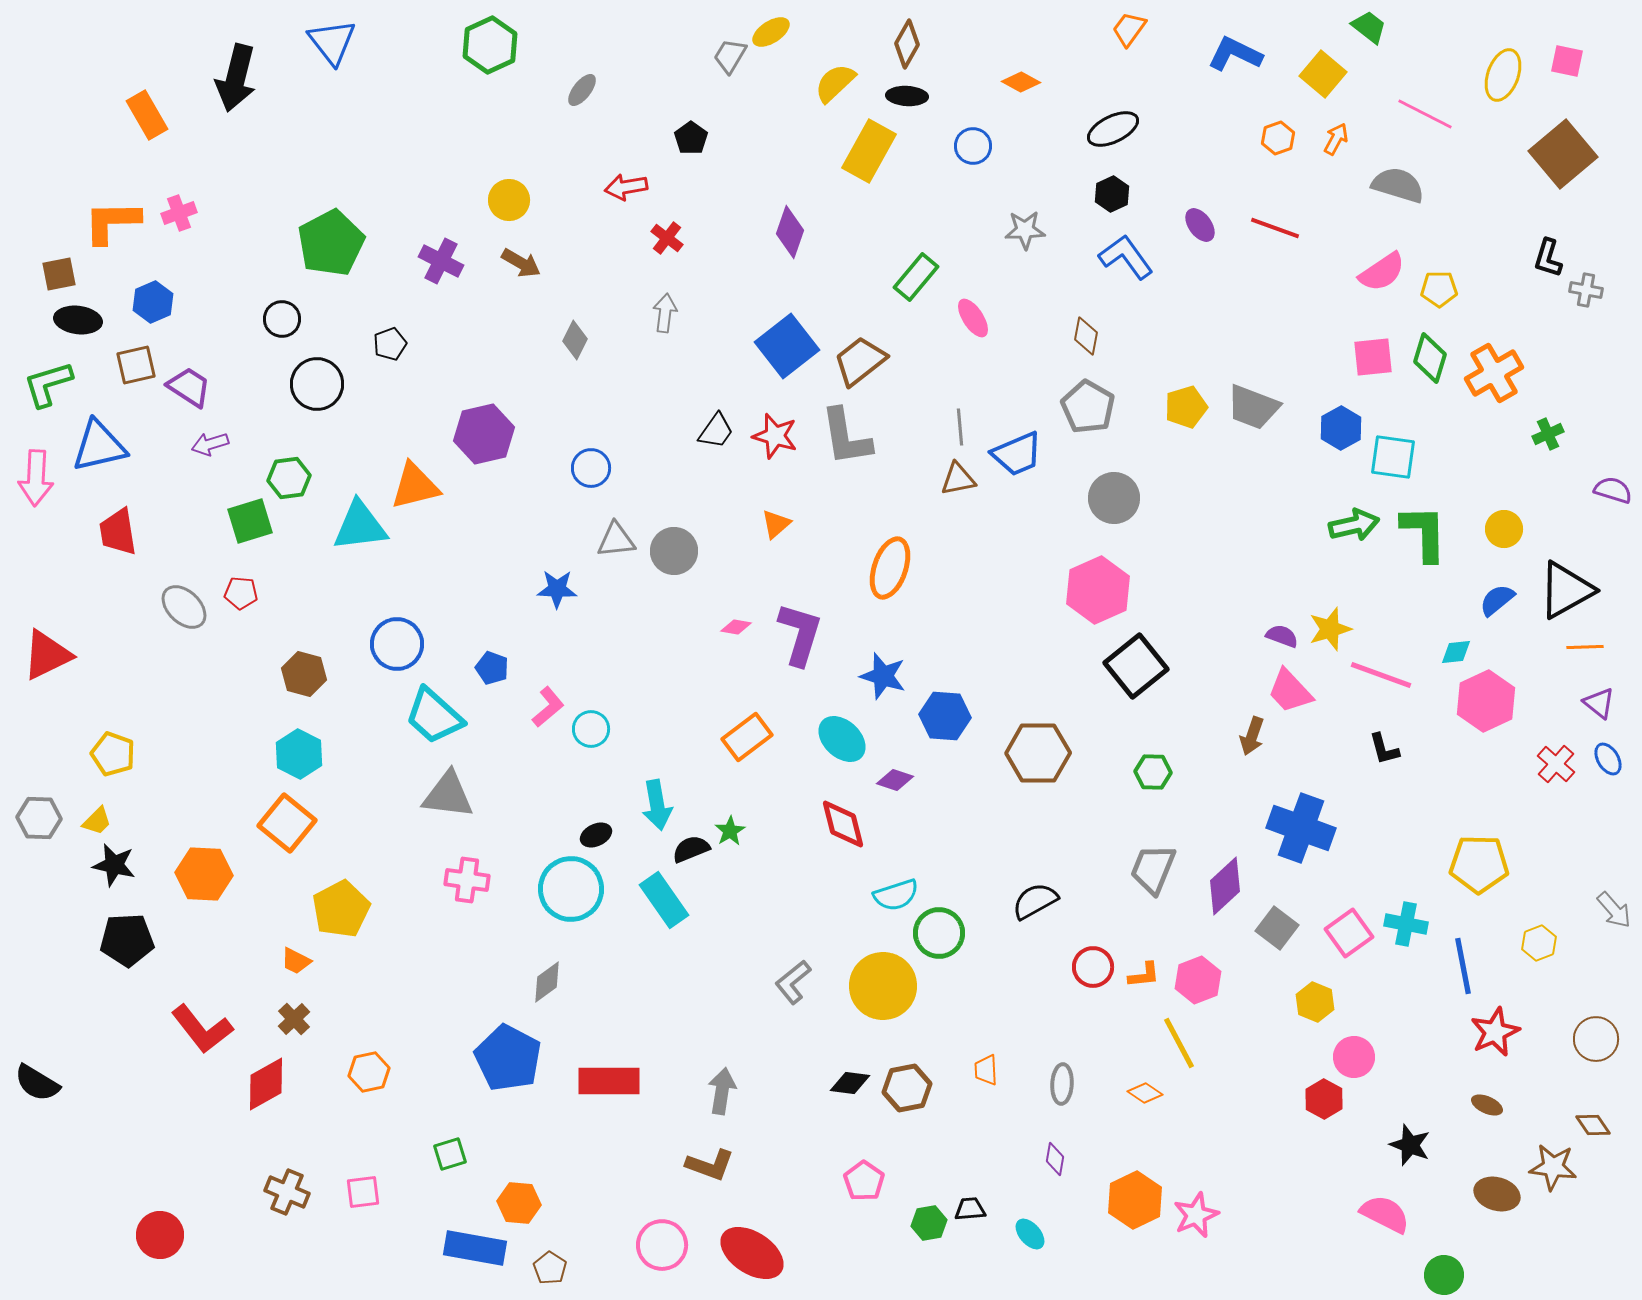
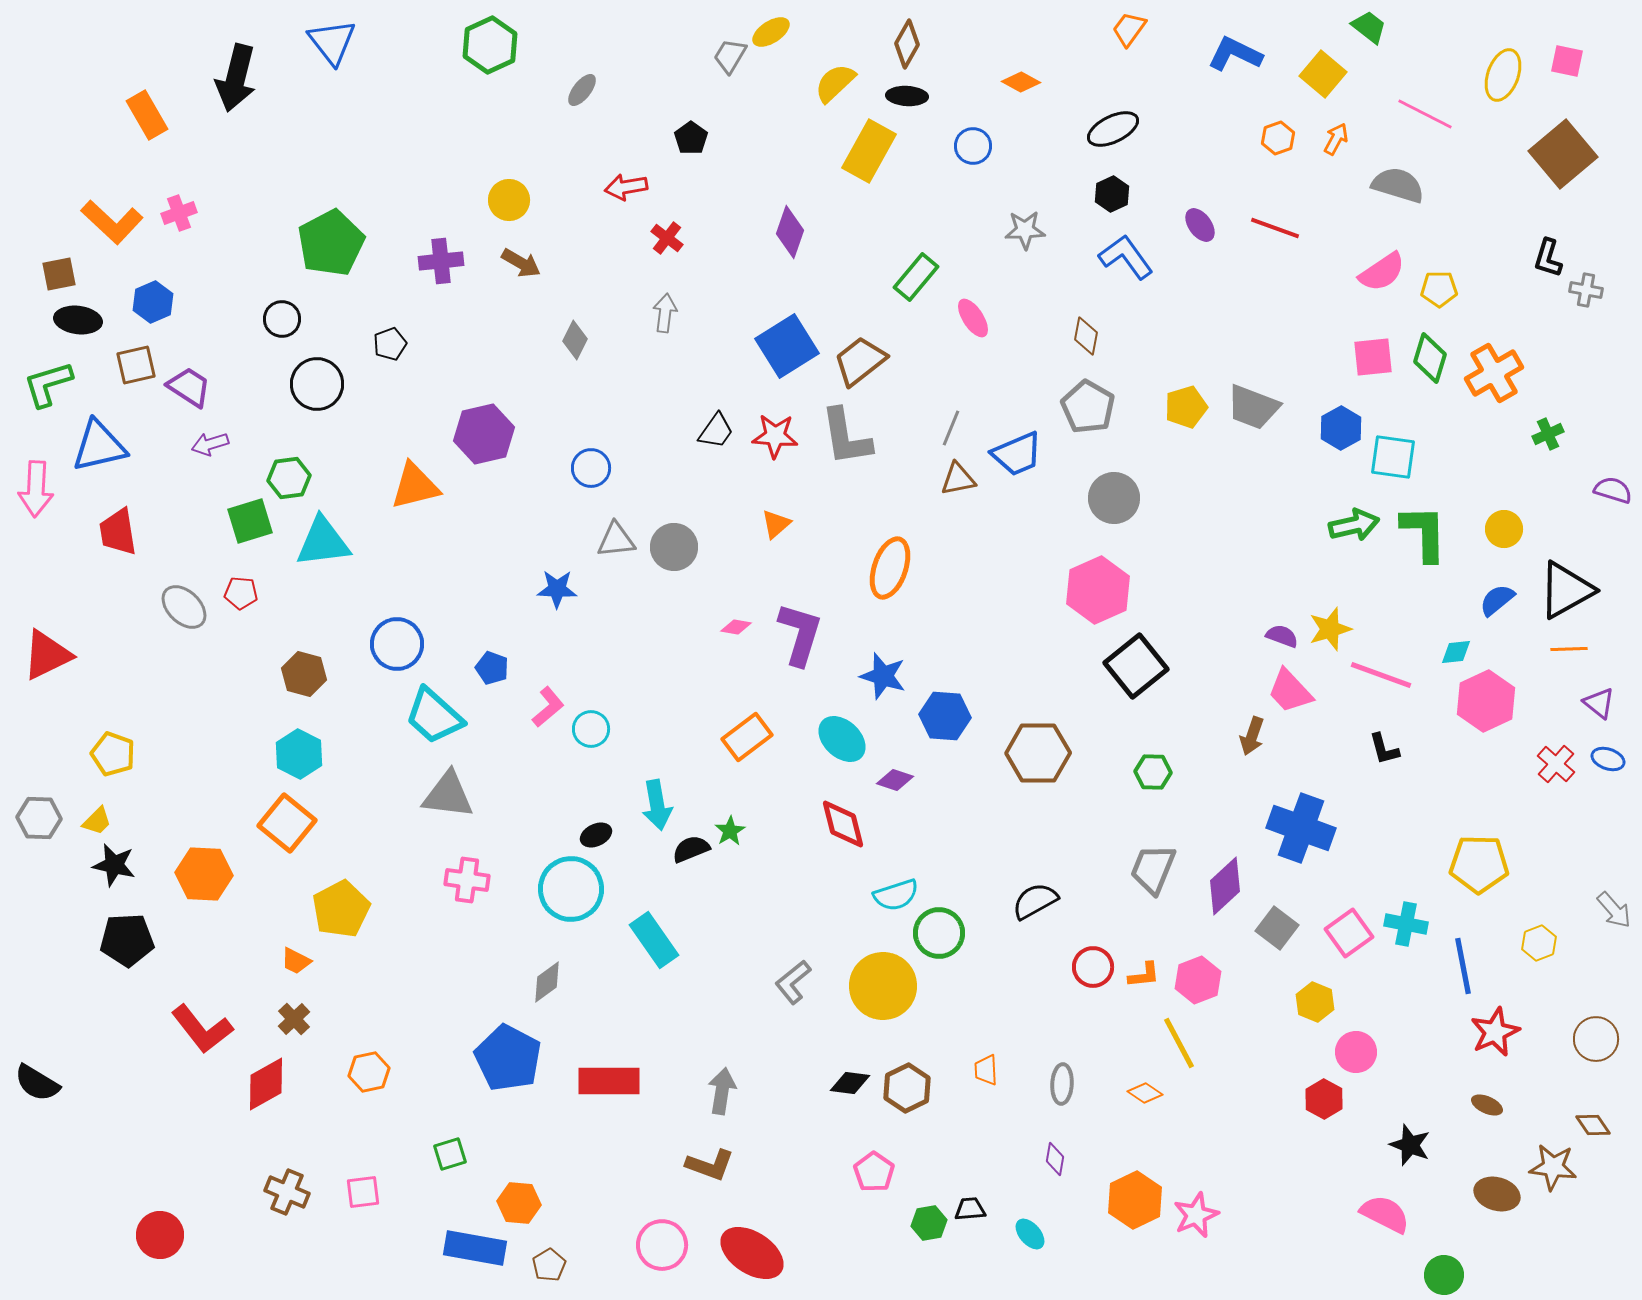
orange L-shape at (112, 222): rotated 136 degrees counterclockwise
purple cross at (441, 261): rotated 33 degrees counterclockwise
blue square at (787, 346): rotated 6 degrees clockwise
gray line at (960, 427): moved 9 px left, 1 px down; rotated 27 degrees clockwise
red star at (775, 436): rotated 12 degrees counterclockwise
pink arrow at (36, 478): moved 11 px down
cyan triangle at (360, 526): moved 37 px left, 16 px down
gray circle at (674, 551): moved 4 px up
orange line at (1585, 647): moved 16 px left, 2 px down
blue ellipse at (1608, 759): rotated 40 degrees counterclockwise
cyan rectangle at (664, 900): moved 10 px left, 40 px down
pink circle at (1354, 1057): moved 2 px right, 5 px up
brown hexagon at (907, 1088): rotated 15 degrees counterclockwise
pink pentagon at (864, 1181): moved 10 px right, 9 px up
brown pentagon at (550, 1268): moved 1 px left, 3 px up; rotated 8 degrees clockwise
